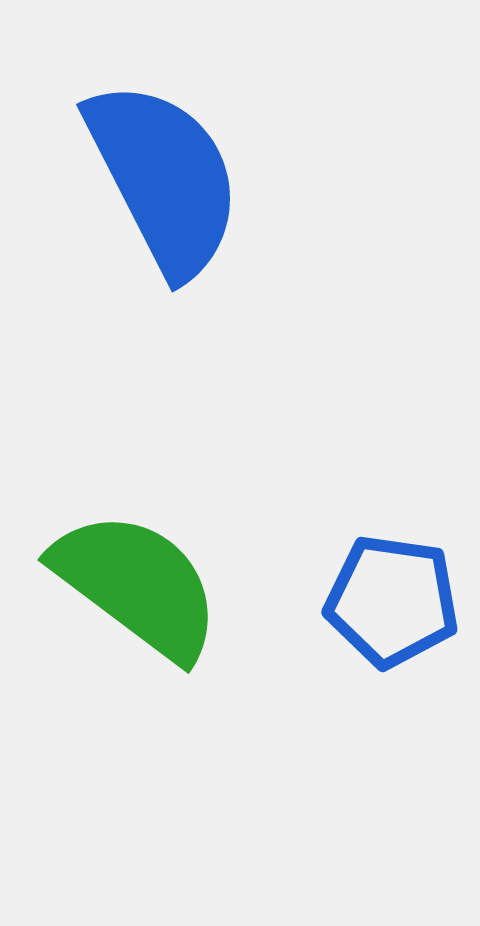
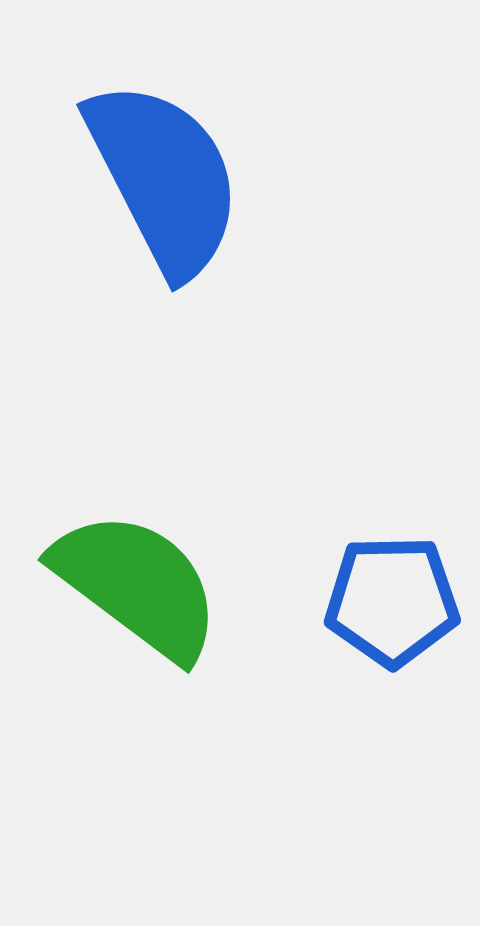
blue pentagon: rotated 9 degrees counterclockwise
